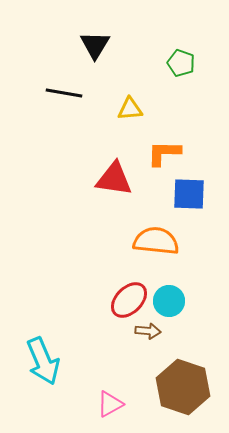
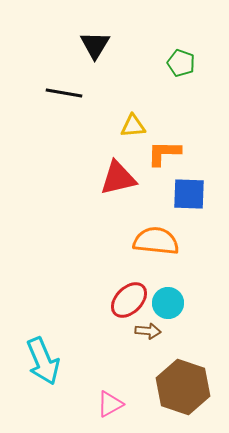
yellow triangle: moved 3 px right, 17 px down
red triangle: moved 4 px right, 1 px up; rotated 21 degrees counterclockwise
cyan circle: moved 1 px left, 2 px down
